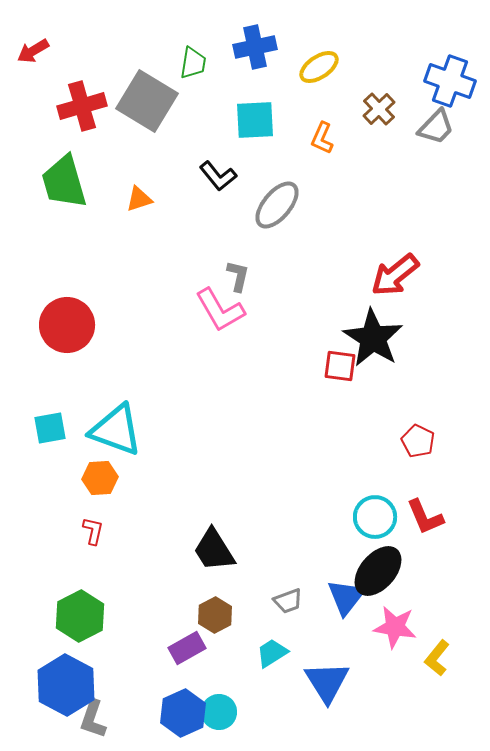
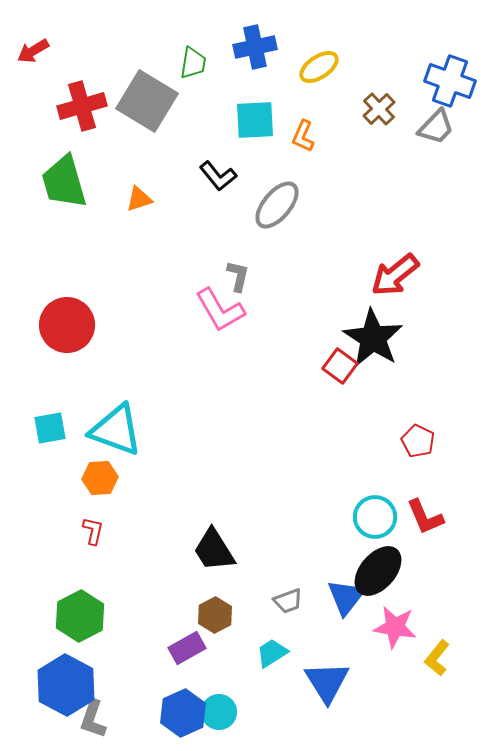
orange L-shape at (322, 138): moved 19 px left, 2 px up
red square at (340, 366): rotated 28 degrees clockwise
